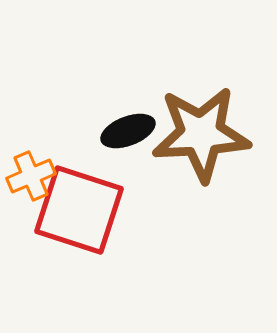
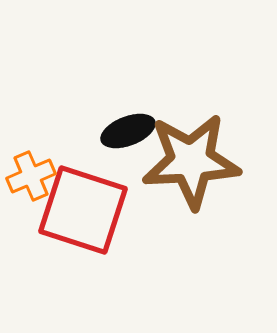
brown star: moved 10 px left, 27 px down
red square: moved 4 px right
